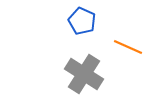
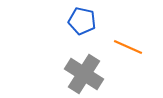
blue pentagon: rotated 12 degrees counterclockwise
